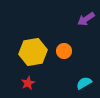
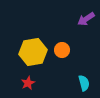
orange circle: moved 2 px left, 1 px up
cyan semicircle: rotated 105 degrees clockwise
